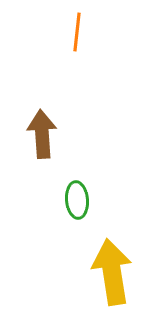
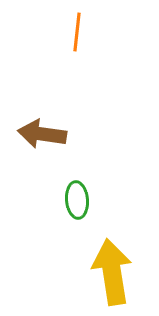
brown arrow: rotated 78 degrees counterclockwise
